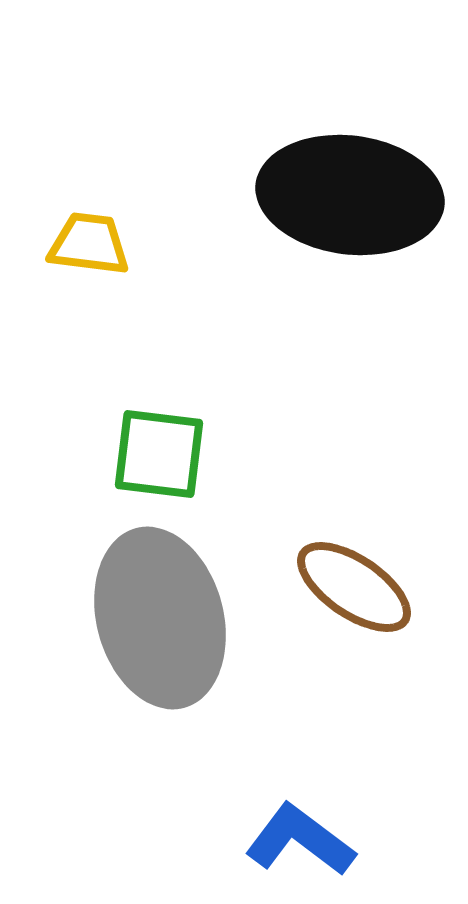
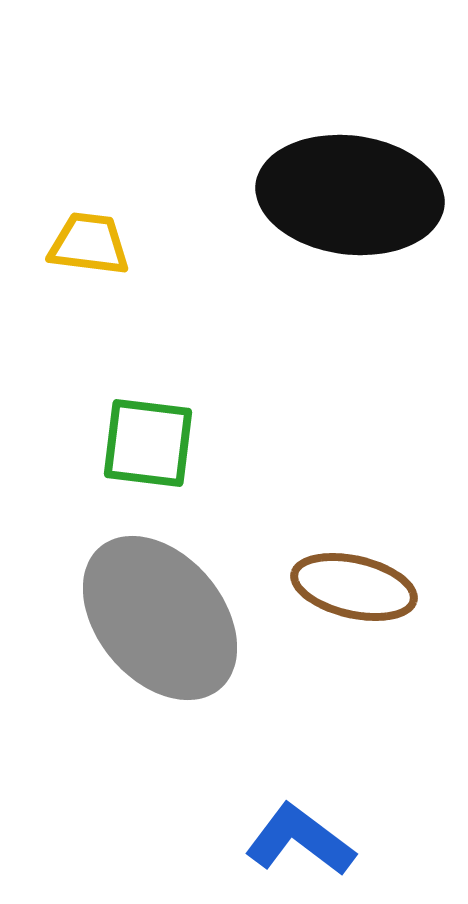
green square: moved 11 px left, 11 px up
brown ellipse: rotated 21 degrees counterclockwise
gray ellipse: rotated 25 degrees counterclockwise
